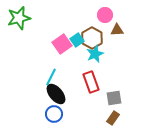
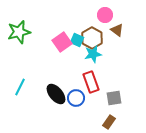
green star: moved 14 px down
brown triangle: rotated 40 degrees clockwise
cyan square: rotated 32 degrees counterclockwise
pink square: moved 2 px up
cyan star: moved 2 px left; rotated 12 degrees clockwise
cyan line: moved 31 px left, 10 px down
blue circle: moved 22 px right, 16 px up
brown rectangle: moved 4 px left, 4 px down
